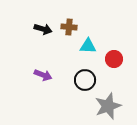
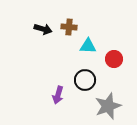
purple arrow: moved 15 px right, 20 px down; rotated 84 degrees clockwise
